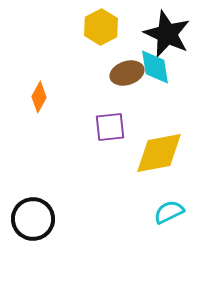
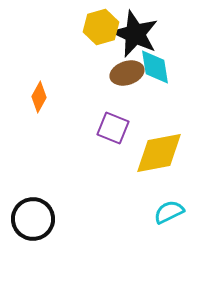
yellow hexagon: rotated 12 degrees clockwise
black star: moved 32 px left
purple square: moved 3 px right, 1 px down; rotated 28 degrees clockwise
